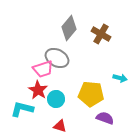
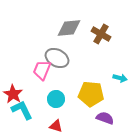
gray diamond: rotated 45 degrees clockwise
pink trapezoid: moved 1 px left, 1 px down; rotated 130 degrees clockwise
red star: moved 25 px left, 4 px down
cyan L-shape: moved 1 px down; rotated 50 degrees clockwise
red triangle: moved 4 px left
